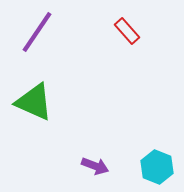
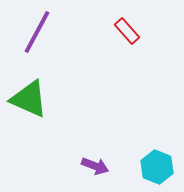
purple line: rotated 6 degrees counterclockwise
green triangle: moved 5 px left, 3 px up
